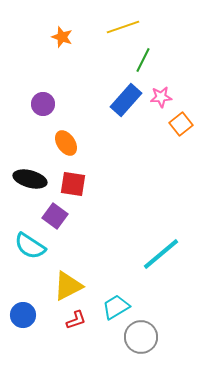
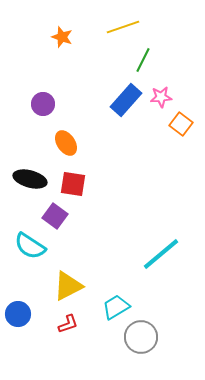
orange square: rotated 15 degrees counterclockwise
blue circle: moved 5 px left, 1 px up
red L-shape: moved 8 px left, 4 px down
